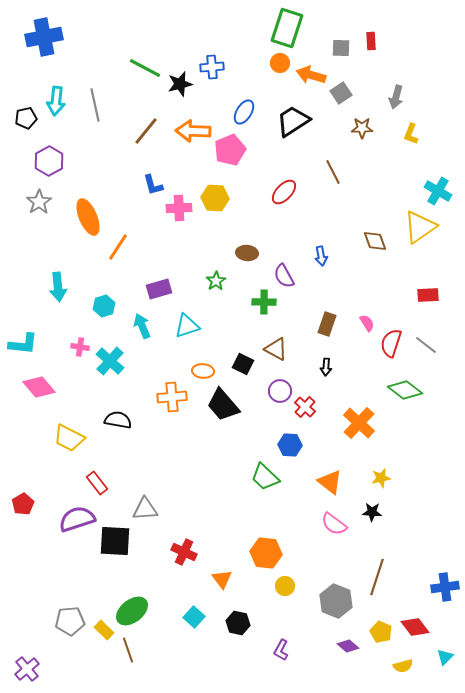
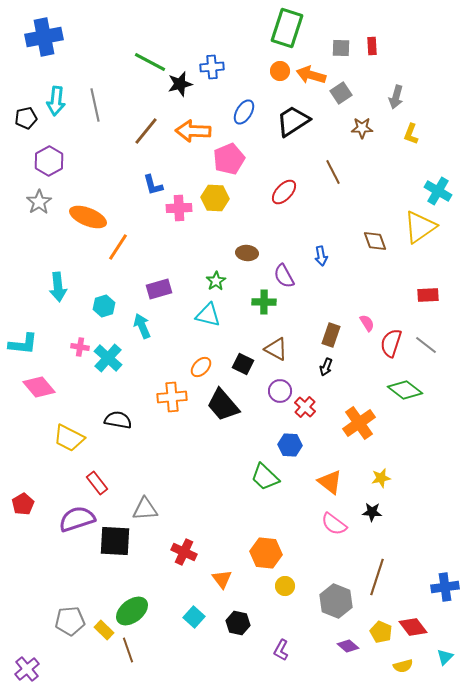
red rectangle at (371, 41): moved 1 px right, 5 px down
orange circle at (280, 63): moved 8 px down
green line at (145, 68): moved 5 px right, 6 px up
pink pentagon at (230, 150): moved 1 px left, 9 px down
orange ellipse at (88, 217): rotated 45 degrees counterclockwise
brown rectangle at (327, 324): moved 4 px right, 11 px down
cyan triangle at (187, 326): moved 21 px right, 11 px up; rotated 32 degrees clockwise
cyan cross at (110, 361): moved 2 px left, 3 px up
black arrow at (326, 367): rotated 18 degrees clockwise
orange ellipse at (203, 371): moved 2 px left, 4 px up; rotated 50 degrees counterclockwise
orange cross at (359, 423): rotated 12 degrees clockwise
red diamond at (415, 627): moved 2 px left
